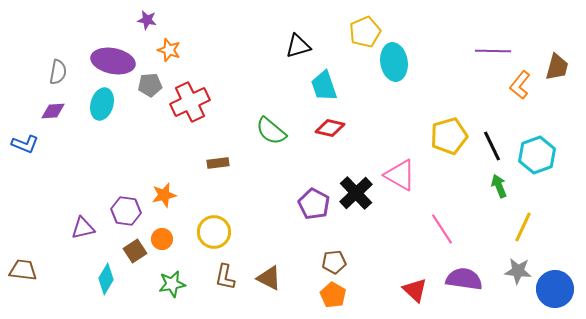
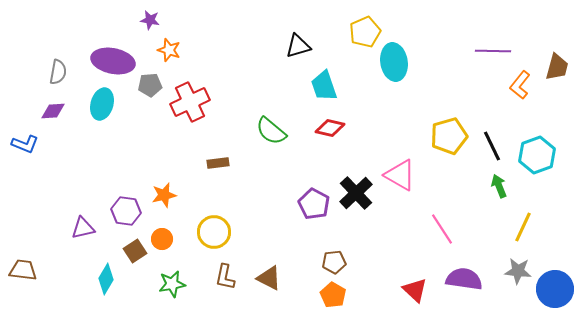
purple star at (147, 20): moved 3 px right
